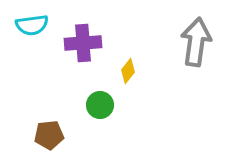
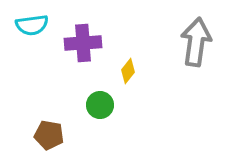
brown pentagon: rotated 16 degrees clockwise
